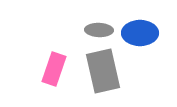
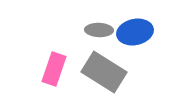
blue ellipse: moved 5 px left, 1 px up; rotated 12 degrees counterclockwise
gray rectangle: moved 1 px right, 1 px down; rotated 45 degrees counterclockwise
